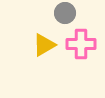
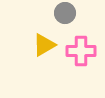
pink cross: moved 7 px down
